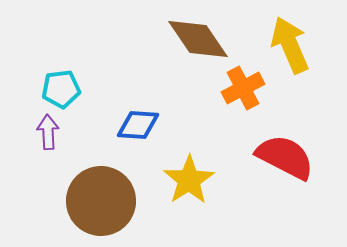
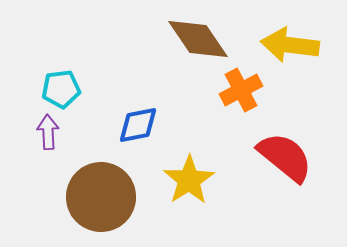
yellow arrow: rotated 60 degrees counterclockwise
orange cross: moved 2 px left, 2 px down
blue diamond: rotated 15 degrees counterclockwise
red semicircle: rotated 12 degrees clockwise
brown circle: moved 4 px up
